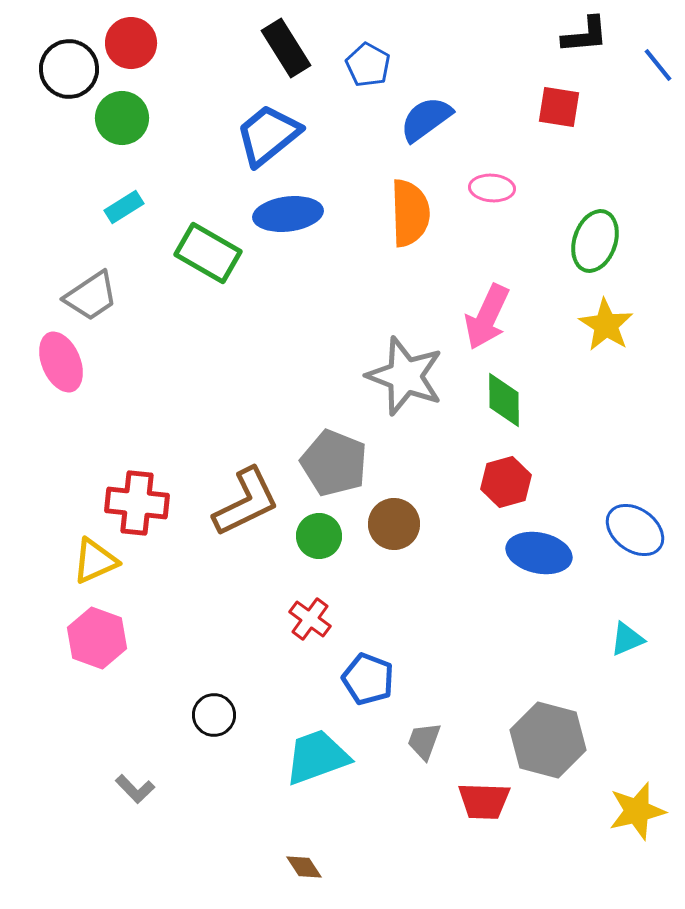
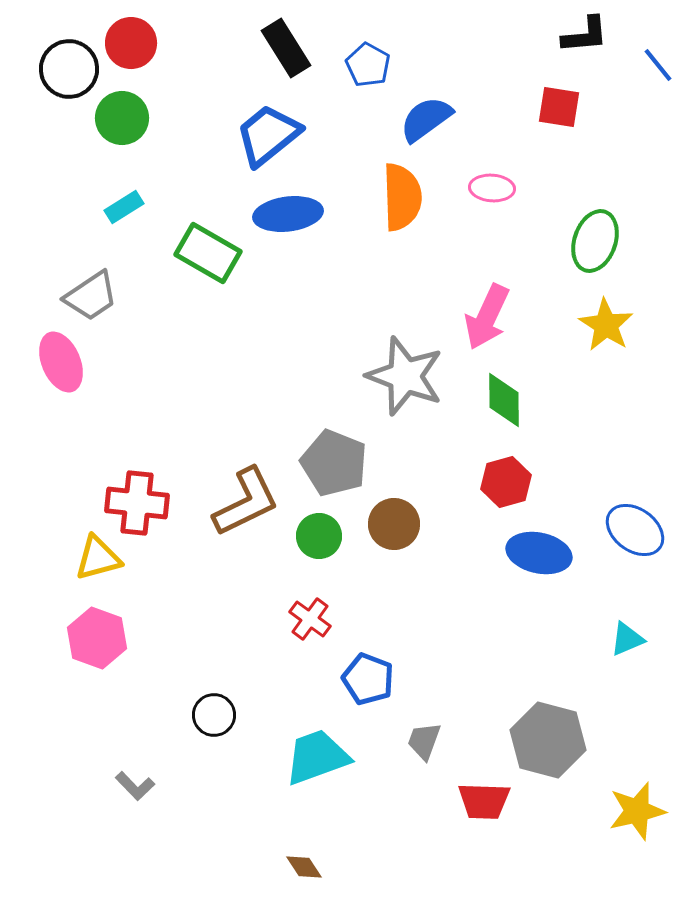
orange semicircle at (410, 213): moved 8 px left, 16 px up
yellow triangle at (95, 561): moved 3 px right, 3 px up; rotated 9 degrees clockwise
gray L-shape at (135, 789): moved 3 px up
